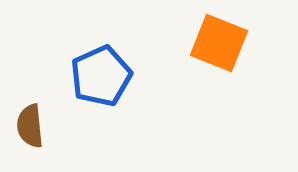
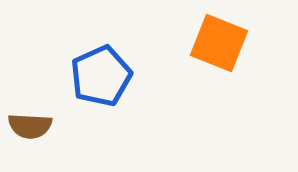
brown semicircle: rotated 81 degrees counterclockwise
